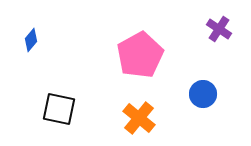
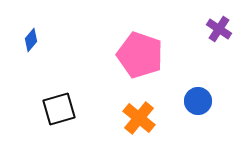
pink pentagon: rotated 24 degrees counterclockwise
blue circle: moved 5 px left, 7 px down
black square: rotated 28 degrees counterclockwise
